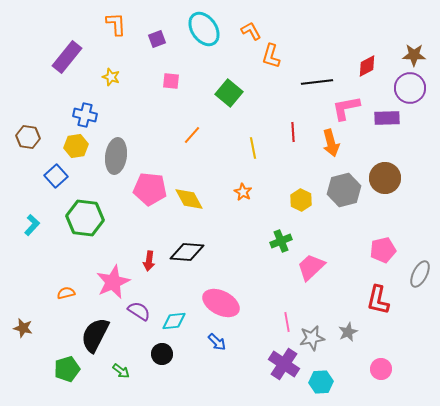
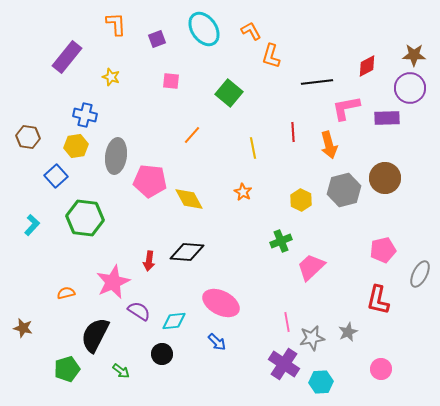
orange arrow at (331, 143): moved 2 px left, 2 px down
pink pentagon at (150, 189): moved 8 px up
